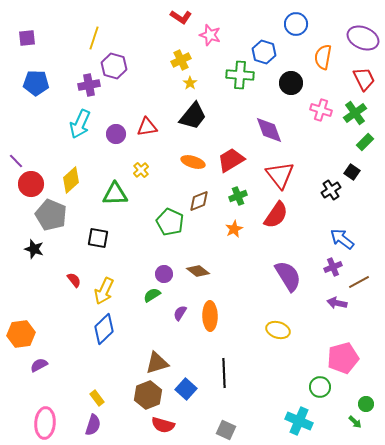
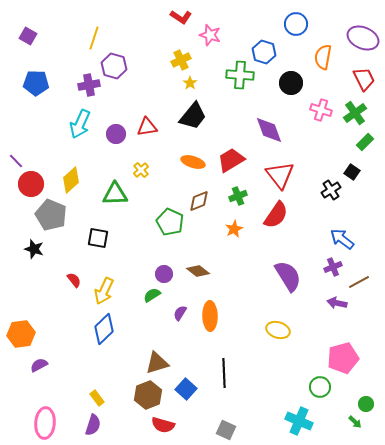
purple square at (27, 38): moved 1 px right, 2 px up; rotated 36 degrees clockwise
